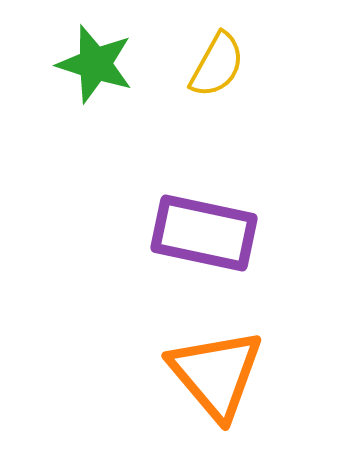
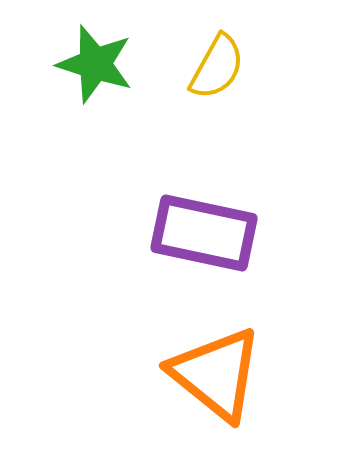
yellow semicircle: moved 2 px down
orange triangle: rotated 11 degrees counterclockwise
